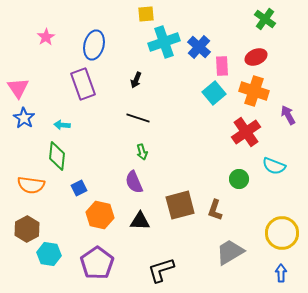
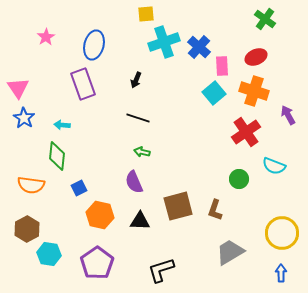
green arrow: rotated 119 degrees clockwise
brown square: moved 2 px left, 1 px down
